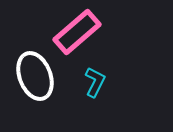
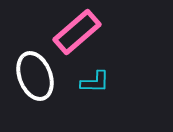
cyan L-shape: rotated 64 degrees clockwise
